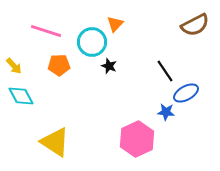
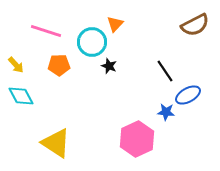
yellow arrow: moved 2 px right, 1 px up
blue ellipse: moved 2 px right, 2 px down
yellow triangle: moved 1 px right, 1 px down
